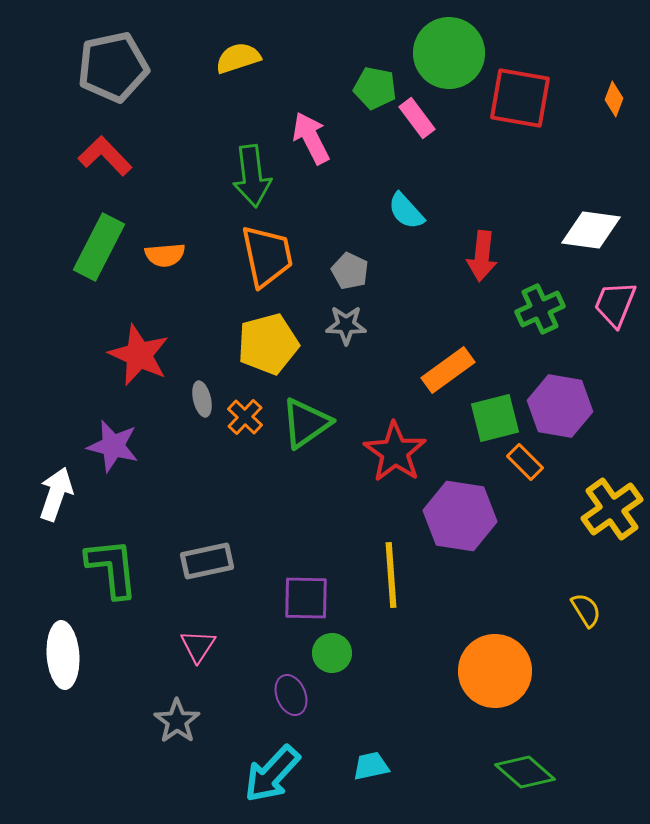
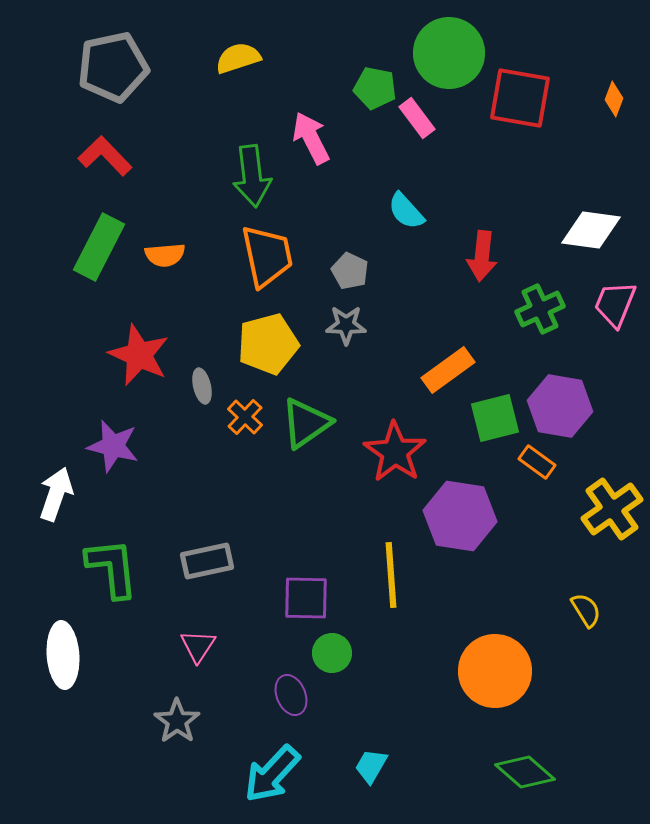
gray ellipse at (202, 399): moved 13 px up
orange rectangle at (525, 462): moved 12 px right; rotated 9 degrees counterclockwise
cyan trapezoid at (371, 766): rotated 48 degrees counterclockwise
